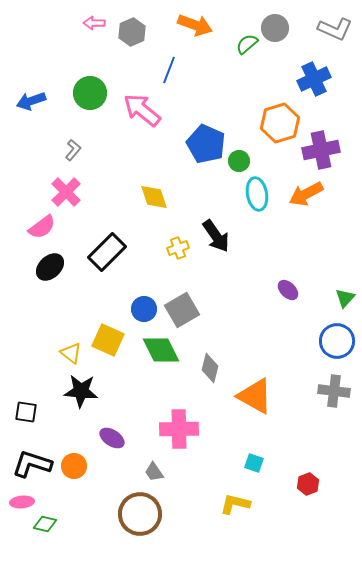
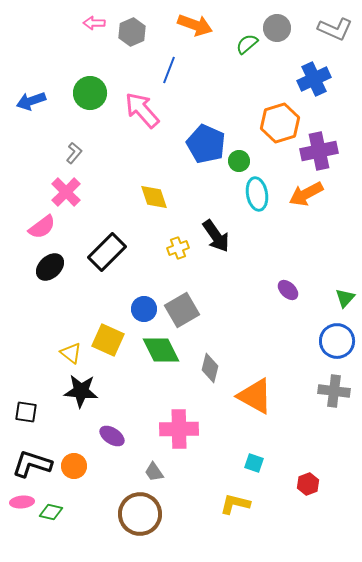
gray circle at (275, 28): moved 2 px right
pink arrow at (142, 110): rotated 9 degrees clockwise
gray L-shape at (73, 150): moved 1 px right, 3 px down
purple cross at (321, 150): moved 2 px left, 1 px down
purple ellipse at (112, 438): moved 2 px up
green diamond at (45, 524): moved 6 px right, 12 px up
